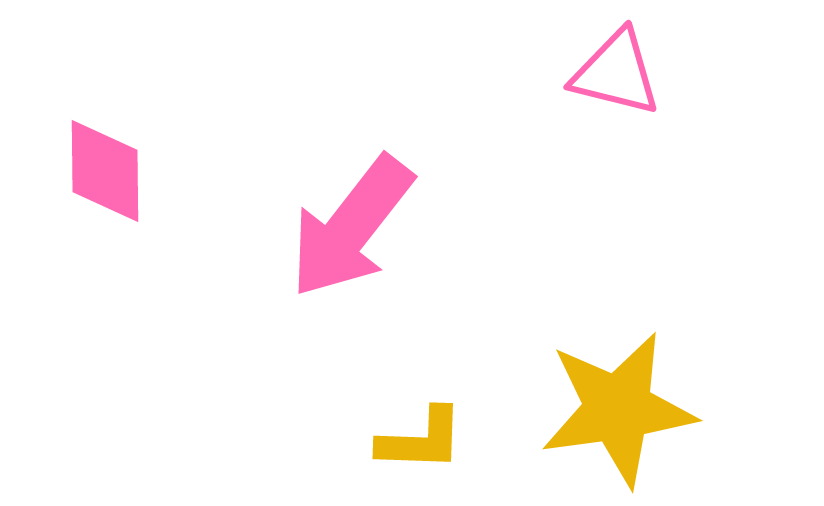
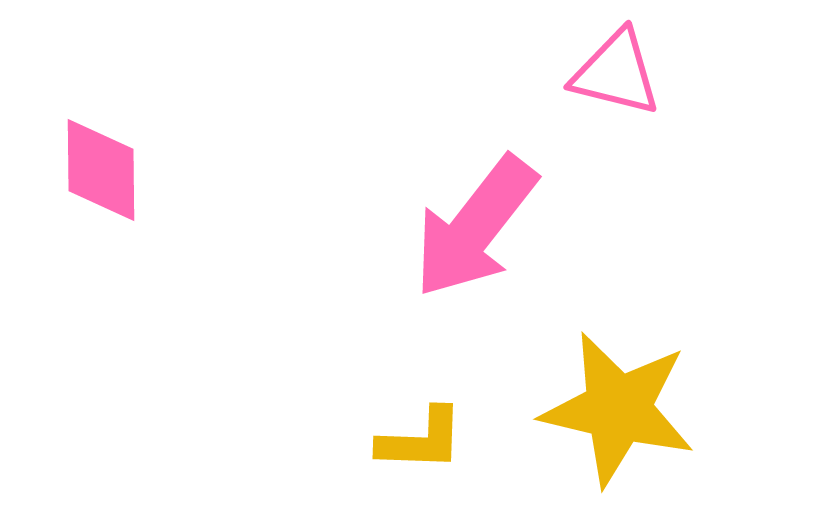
pink diamond: moved 4 px left, 1 px up
pink arrow: moved 124 px right
yellow star: rotated 21 degrees clockwise
